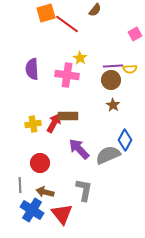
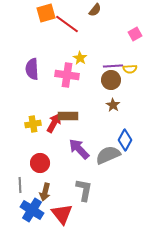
brown arrow: rotated 90 degrees counterclockwise
